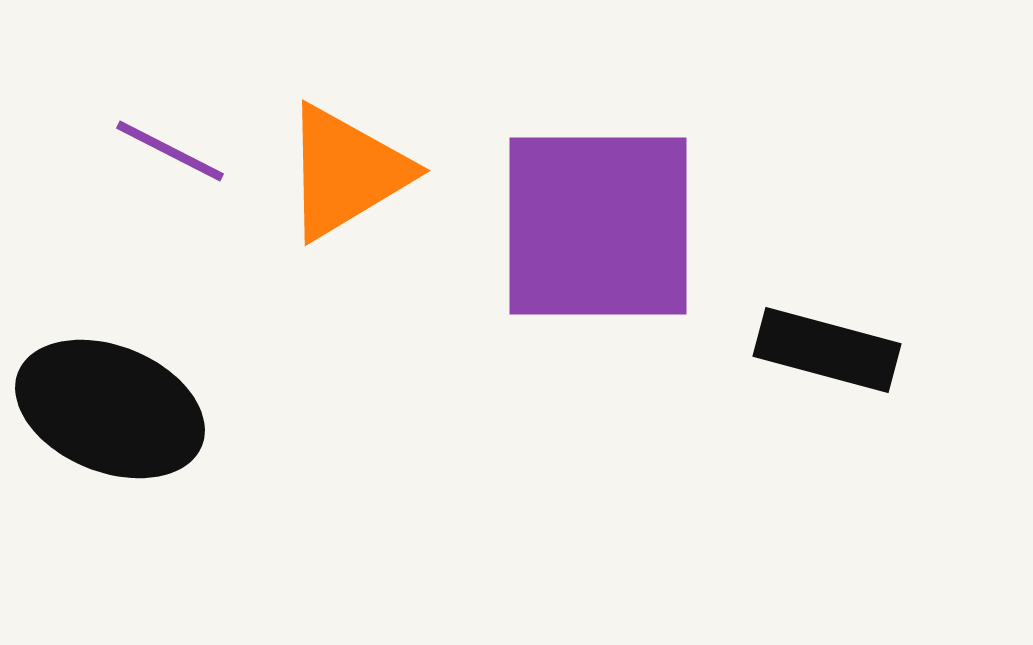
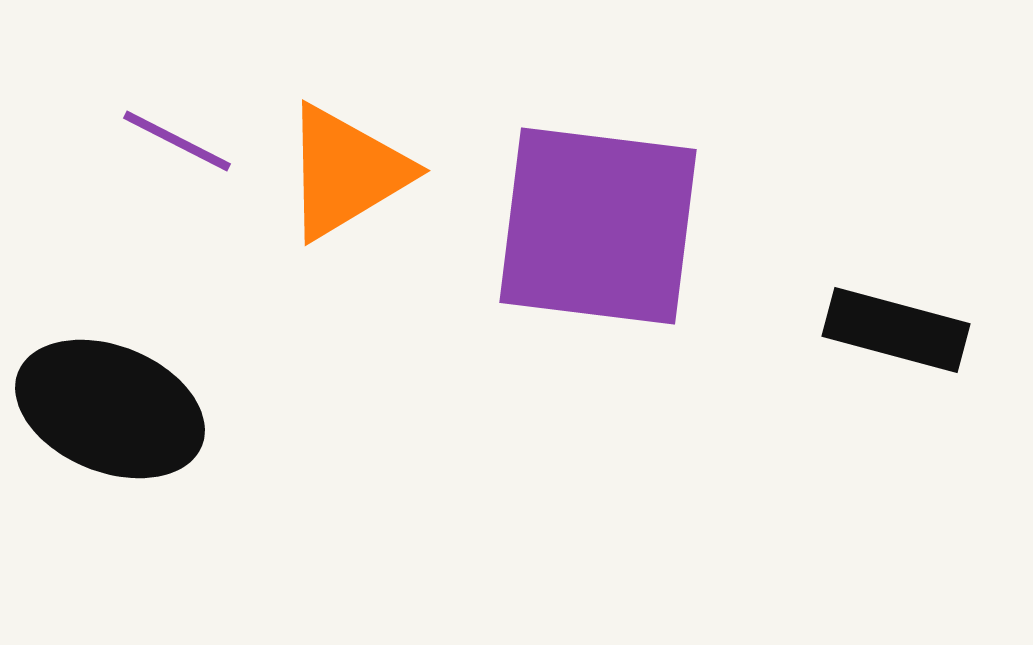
purple line: moved 7 px right, 10 px up
purple square: rotated 7 degrees clockwise
black rectangle: moved 69 px right, 20 px up
